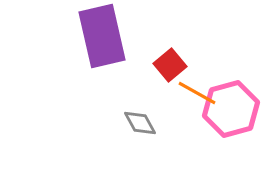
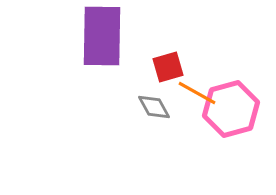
purple rectangle: rotated 14 degrees clockwise
red square: moved 2 px left, 2 px down; rotated 24 degrees clockwise
gray diamond: moved 14 px right, 16 px up
